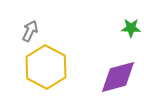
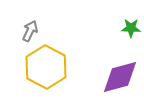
purple diamond: moved 2 px right
